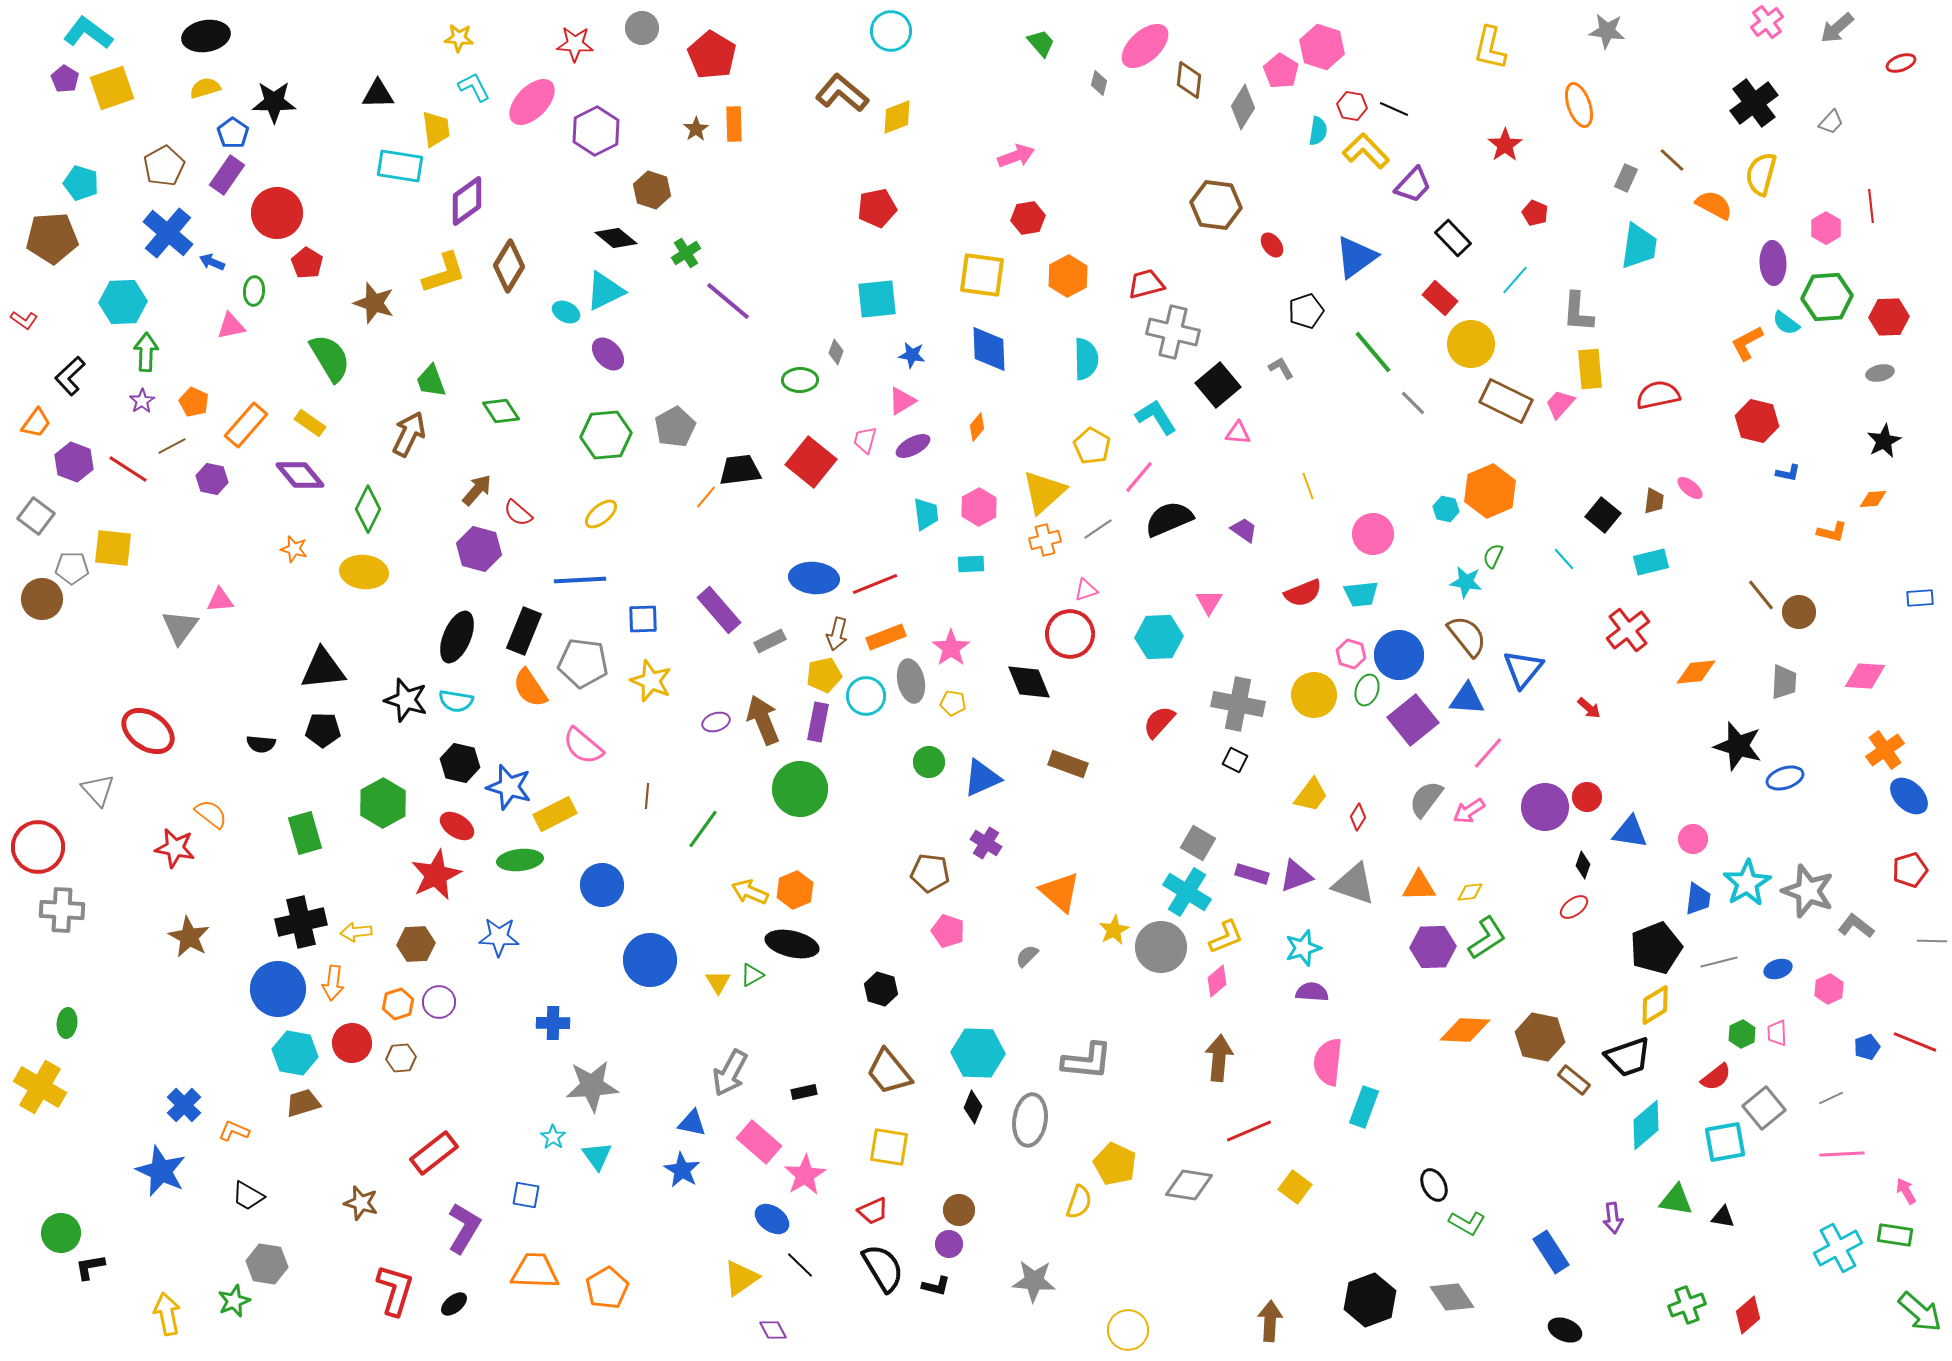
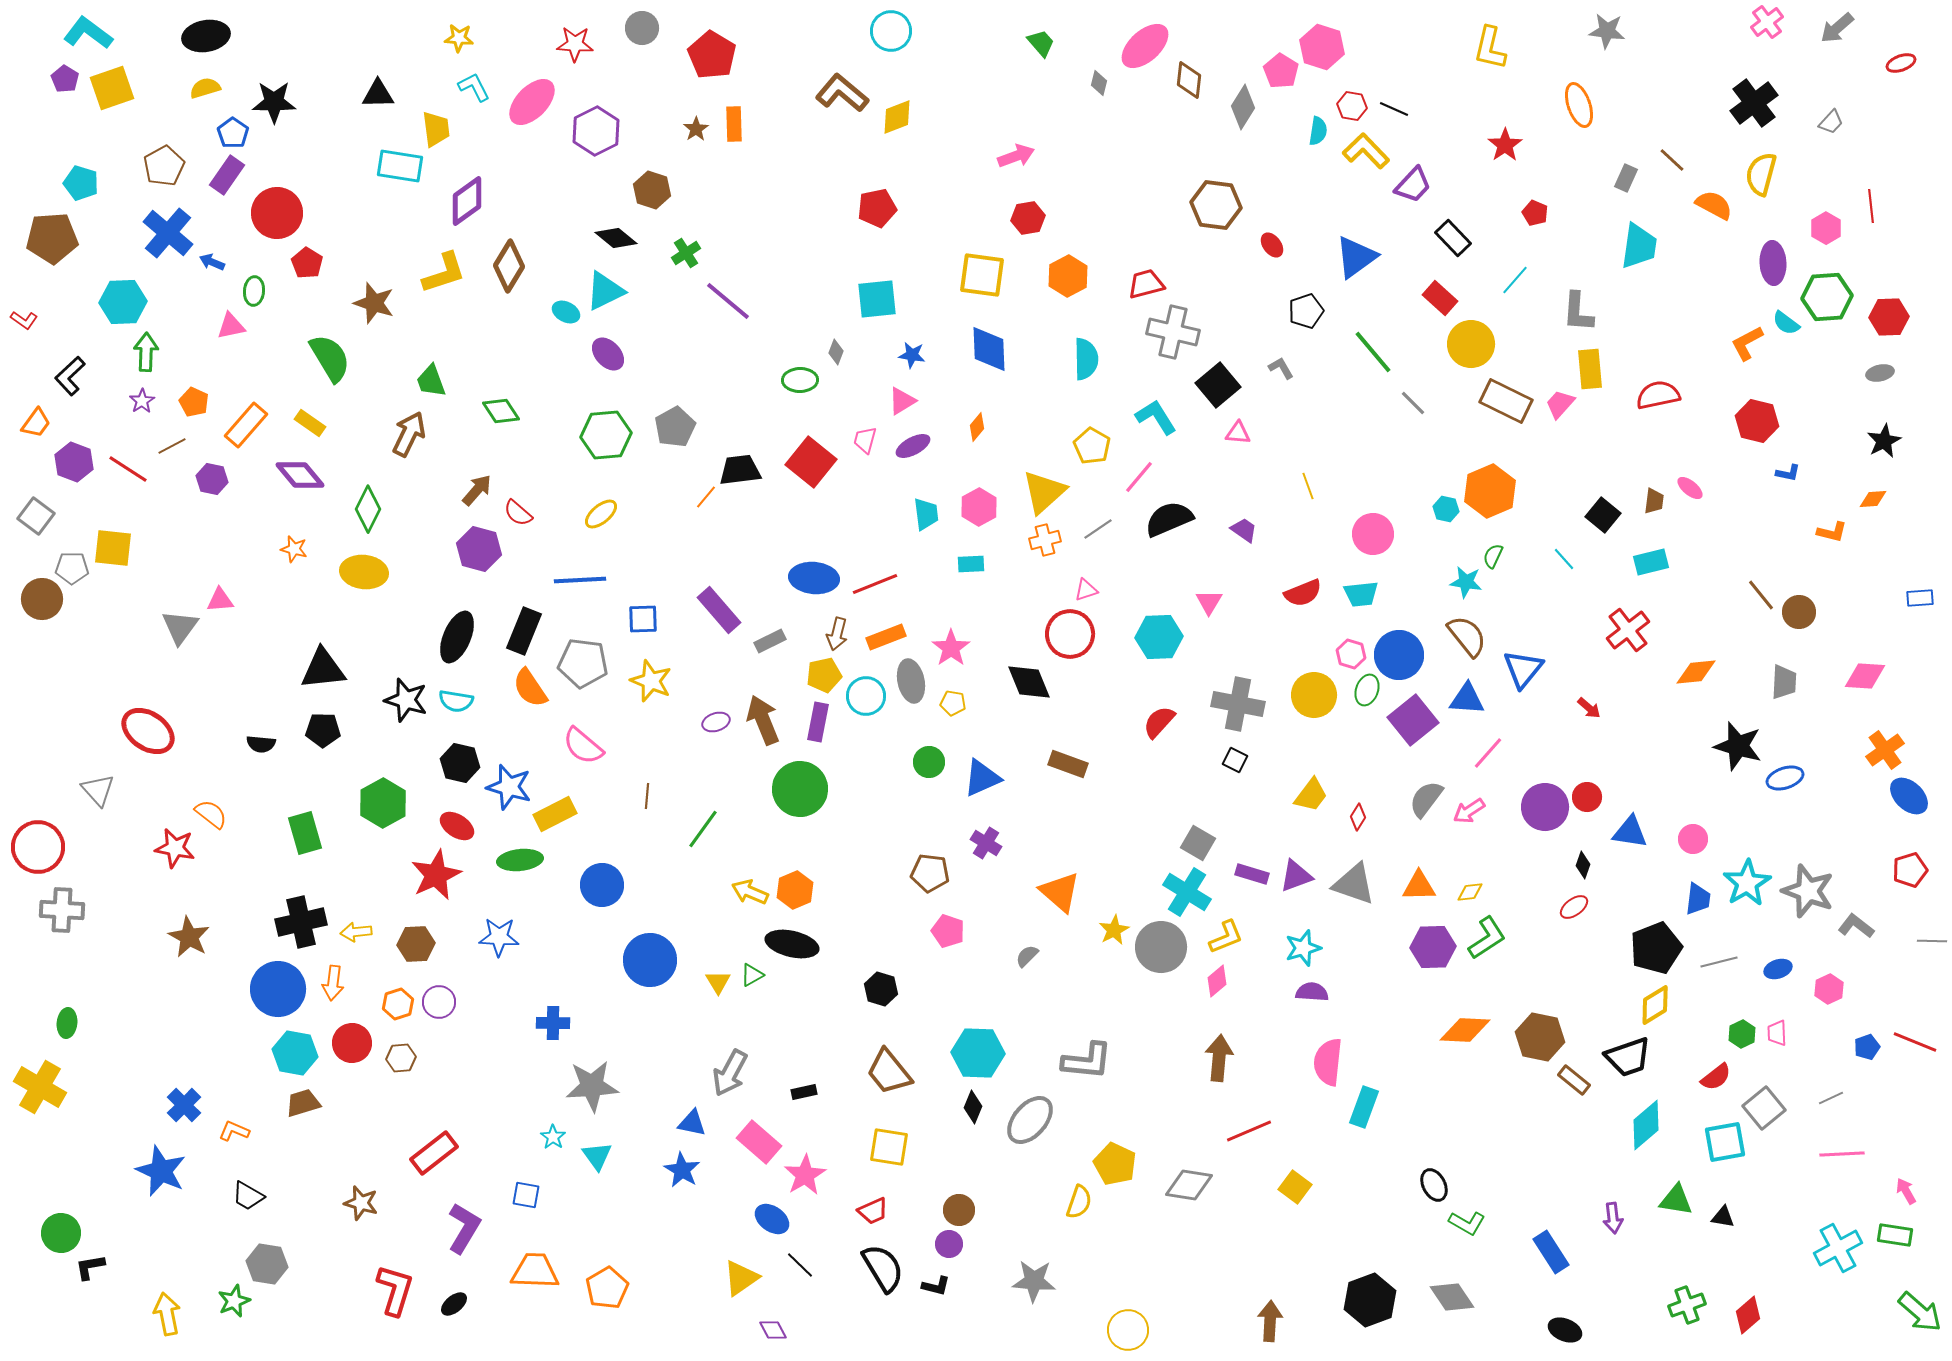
gray ellipse at (1030, 1120): rotated 33 degrees clockwise
